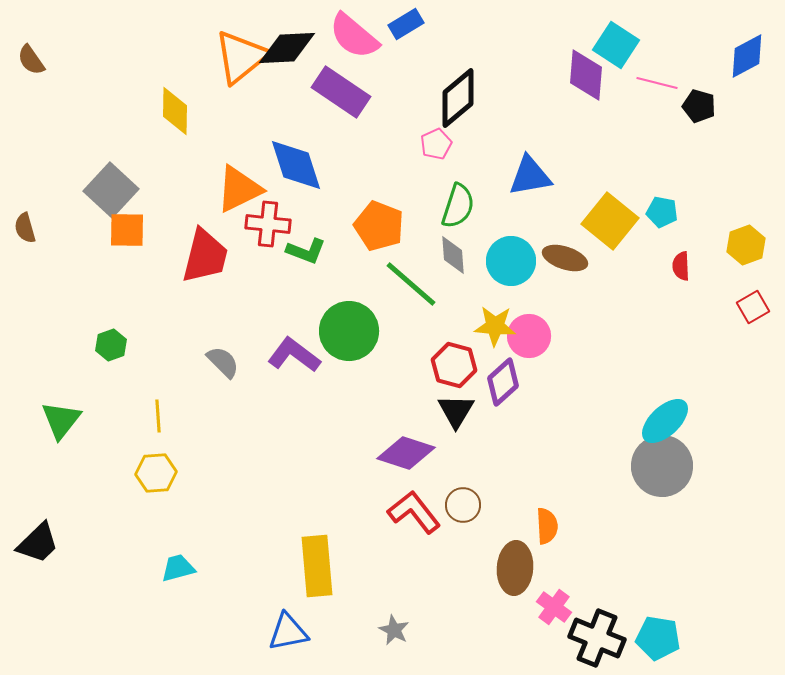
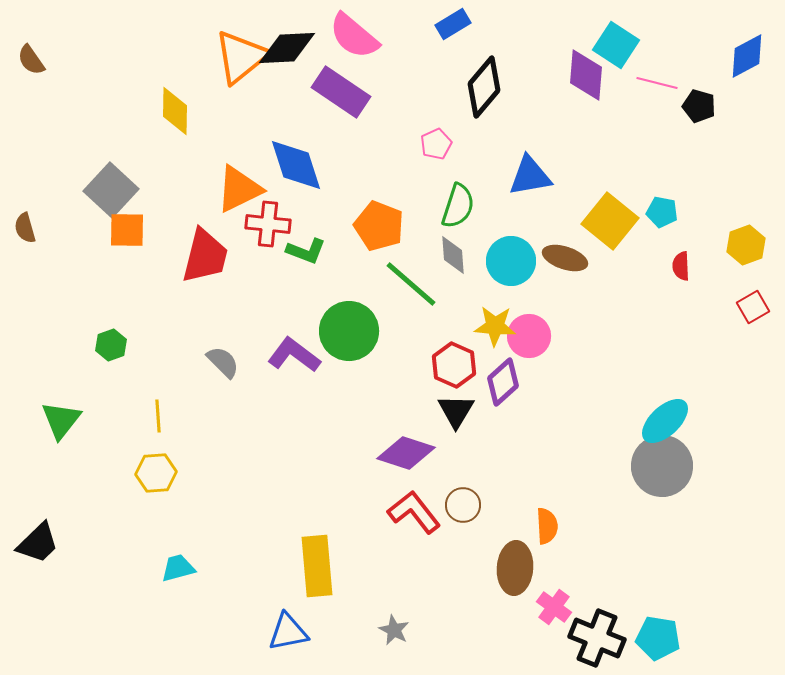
blue rectangle at (406, 24): moved 47 px right
black diamond at (458, 98): moved 26 px right, 11 px up; rotated 10 degrees counterclockwise
red hexagon at (454, 365): rotated 9 degrees clockwise
